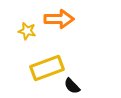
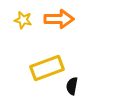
yellow star: moved 4 px left, 11 px up
black semicircle: rotated 54 degrees clockwise
